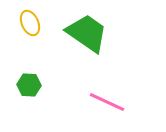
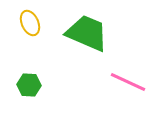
green trapezoid: rotated 12 degrees counterclockwise
pink line: moved 21 px right, 20 px up
